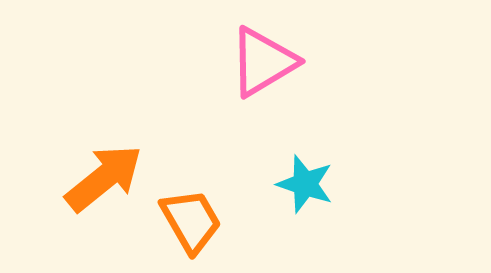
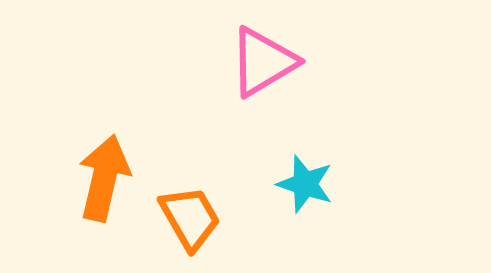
orange arrow: rotated 38 degrees counterclockwise
orange trapezoid: moved 1 px left, 3 px up
